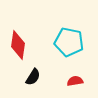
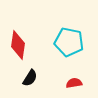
black semicircle: moved 3 px left, 1 px down
red semicircle: moved 1 px left, 2 px down
